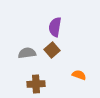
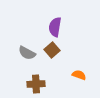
gray semicircle: rotated 144 degrees counterclockwise
